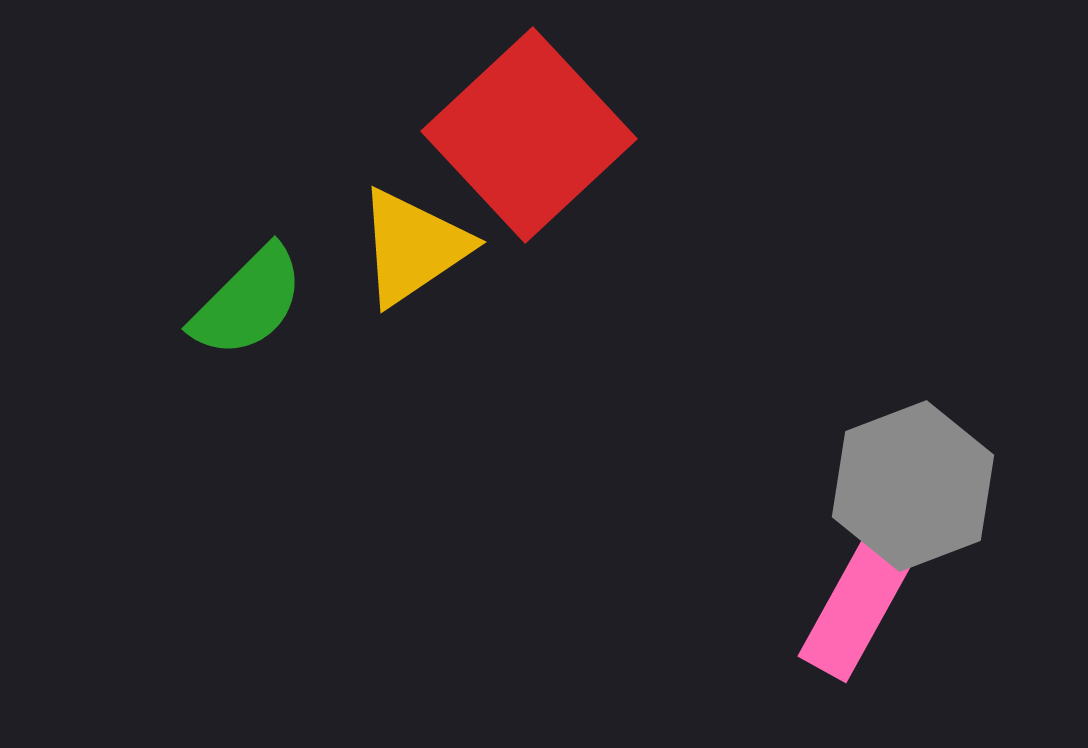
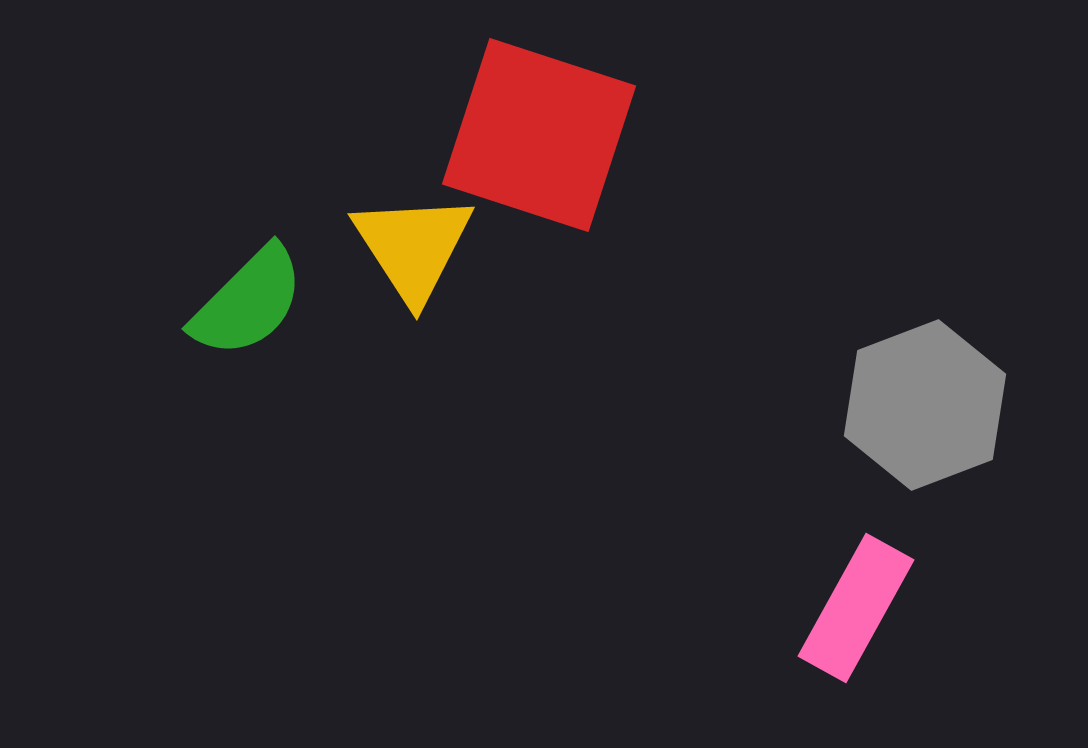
red square: moved 10 px right; rotated 29 degrees counterclockwise
yellow triangle: rotated 29 degrees counterclockwise
gray hexagon: moved 12 px right, 81 px up
